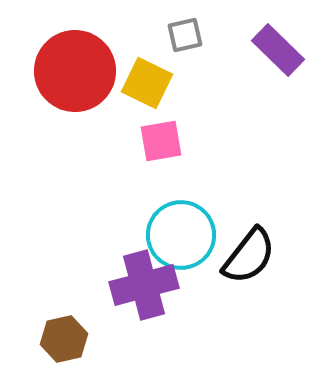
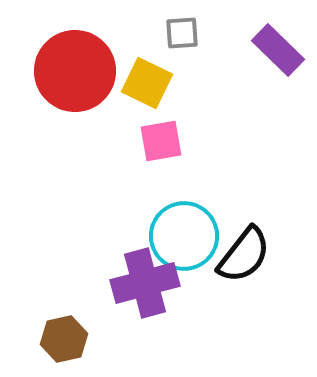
gray square: moved 3 px left, 2 px up; rotated 9 degrees clockwise
cyan circle: moved 3 px right, 1 px down
black semicircle: moved 5 px left, 1 px up
purple cross: moved 1 px right, 2 px up
